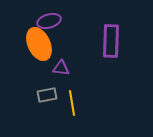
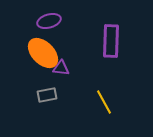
orange ellipse: moved 4 px right, 9 px down; rotated 20 degrees counterclockwise
yellow line: moved 32 px right, 1 px up; rotated 20 degrees counterclockwise
